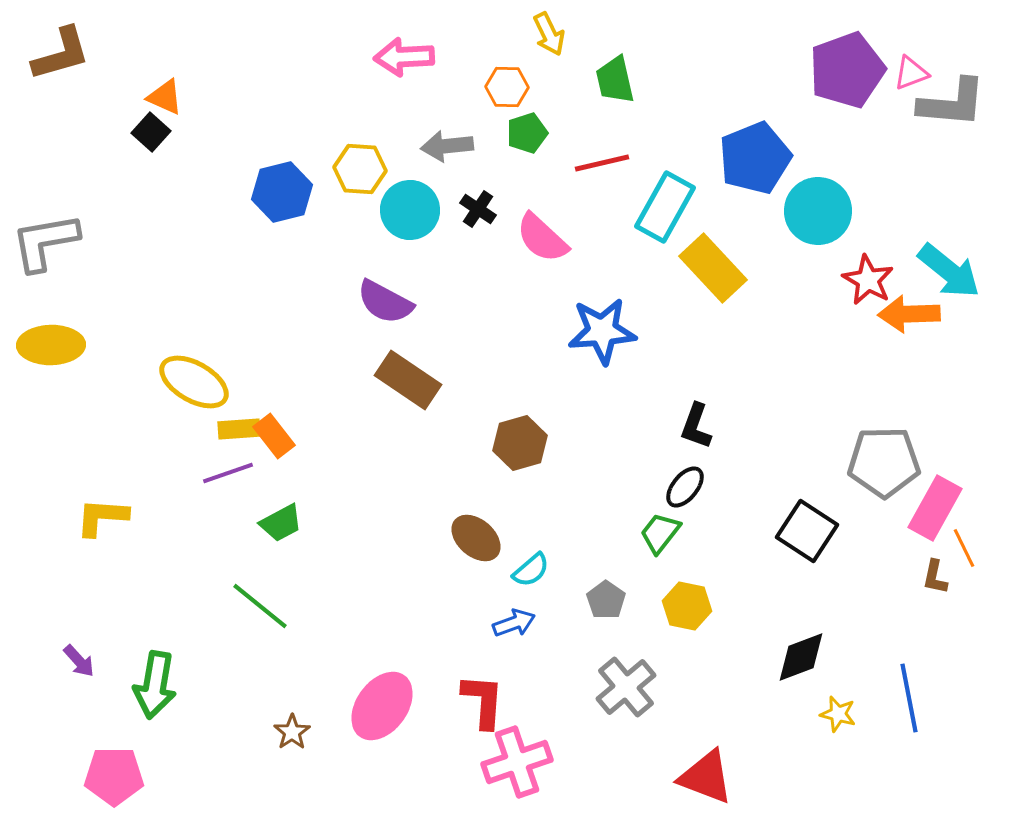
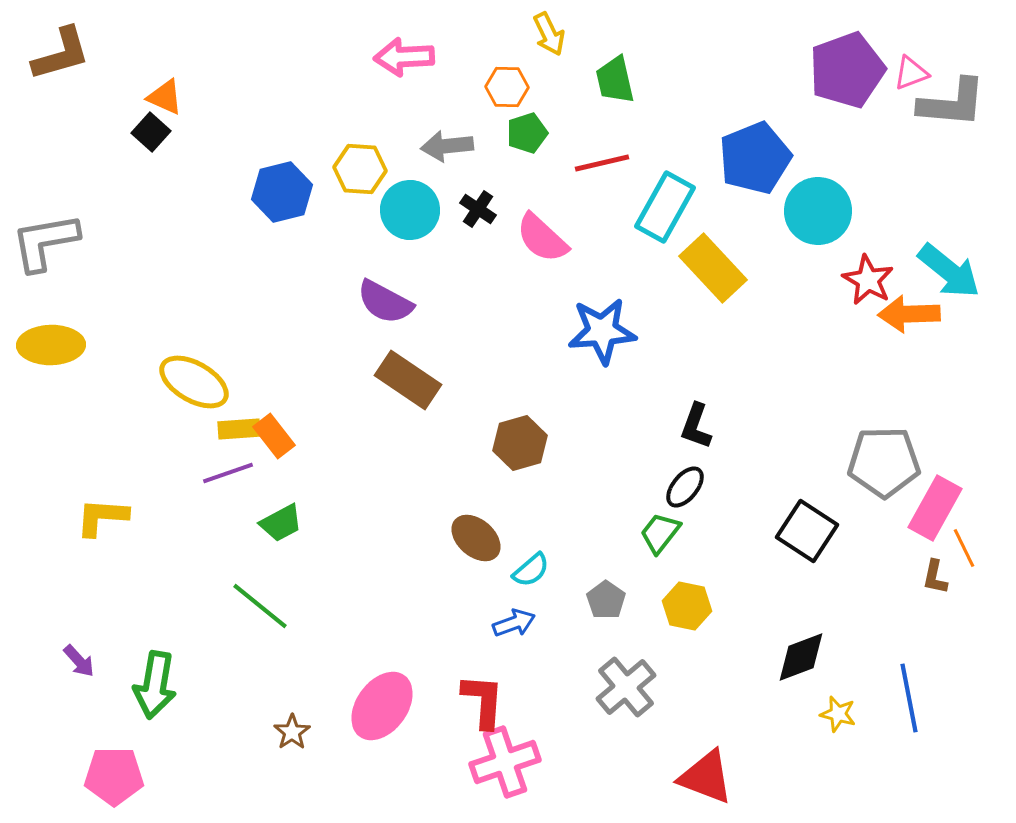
pink cross at (517, 762): moved 12 px left
